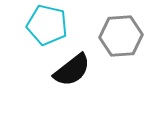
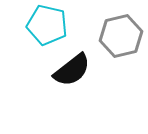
gray hexagon: rotated 9 degrees counterclockwise
